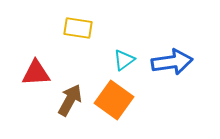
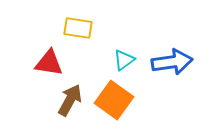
red triangle: moved 13 px right, 10 px up; rotated 12 degrees clockwise
